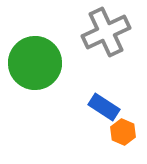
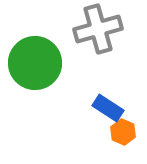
gray cross: moved 8 px left, 3 px up; rotated 9 degrees clockwise
blue rectangle: moved 4 px right, 1 px down
